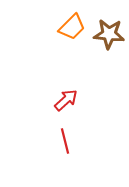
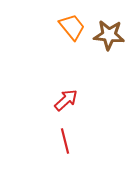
orange trapezoid: rotated 84 degrees counterclockwise
brown star: moved 1 px down
